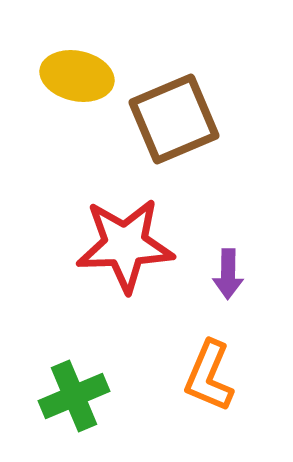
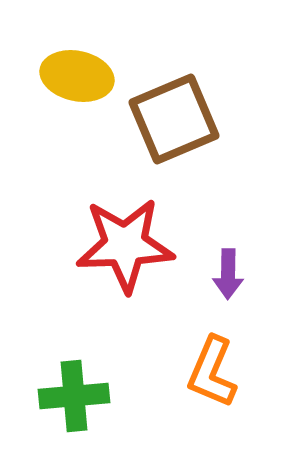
orange L-shape: moved 3 px right, 4 px up
green cross: rotated 18 degrees clockwise
